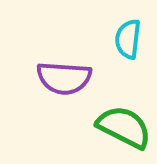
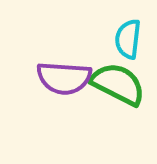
green semicircle: moved 6 px left, 43 px up
